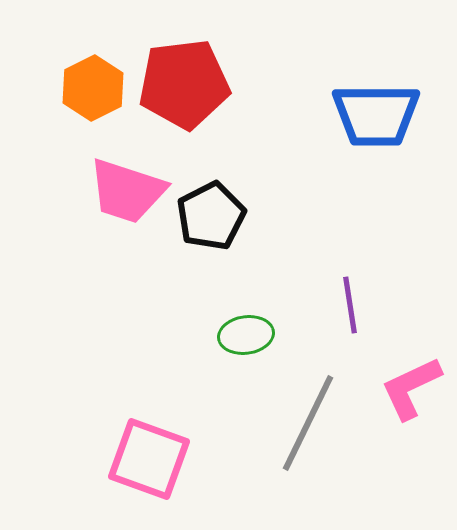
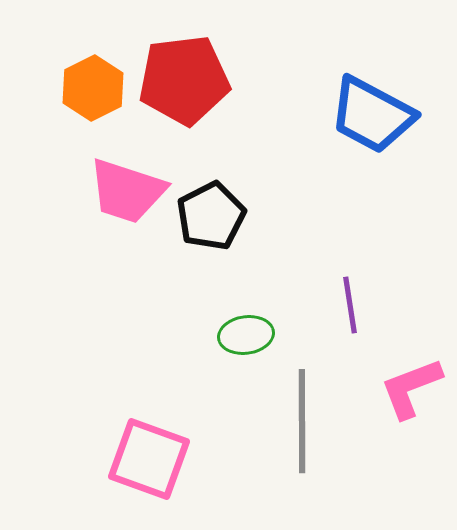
red pentagon: moved 4 px up
blue trapezoid: moved 4 px left; rotated 28 degrees clockwise
pink L-shape: rotated 4 degrees clockwise
gray line: moved 6 px left, 2 px up; rotated 26 degrees counterclockwise
